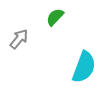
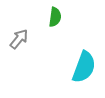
green semicircle: rotated 144 degrees clockwise
